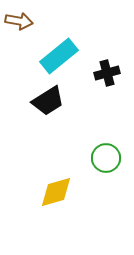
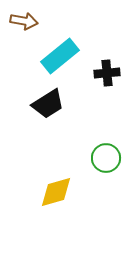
brown arrow: moved 5 px right
cyan rectangle: moved 1 px right
black cross: rotated 10 degrees clockwise
black trapezoid: moved 3 px down
